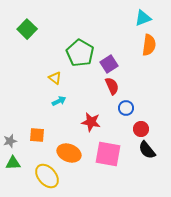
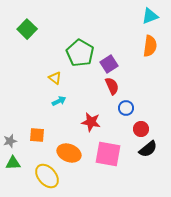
cyan triangle: moved 7 px right, 2 px up
orange semicircle: moved 1 px right, 1 px down
black semicircle: moved 1 px right, 1 px up; rotated 90 degrees counterclockwise
